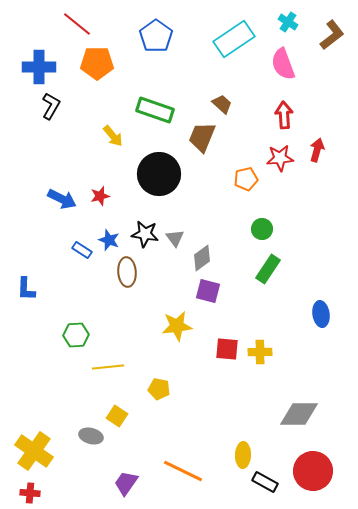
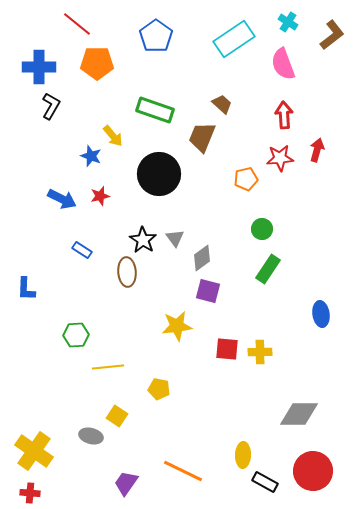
black star at (145, 234): moved 2 px left, 6 px down; rotated 24 degrees clockwise
blue star at (109, 240): moved 18 px left, 84 px up
